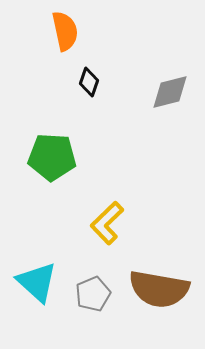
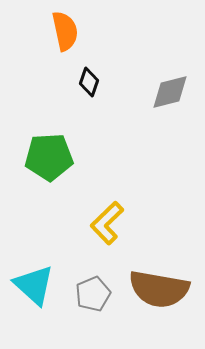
green pentagon: moved 3 px left; rotated 6 degrees counterclockwise
cyan triangle: moved 3 px left, 3 px down
